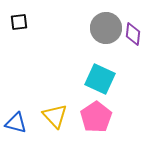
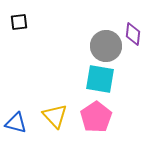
gray circle: moved 18 px down
cyan square: rotated 16 degrees counterclockwise
